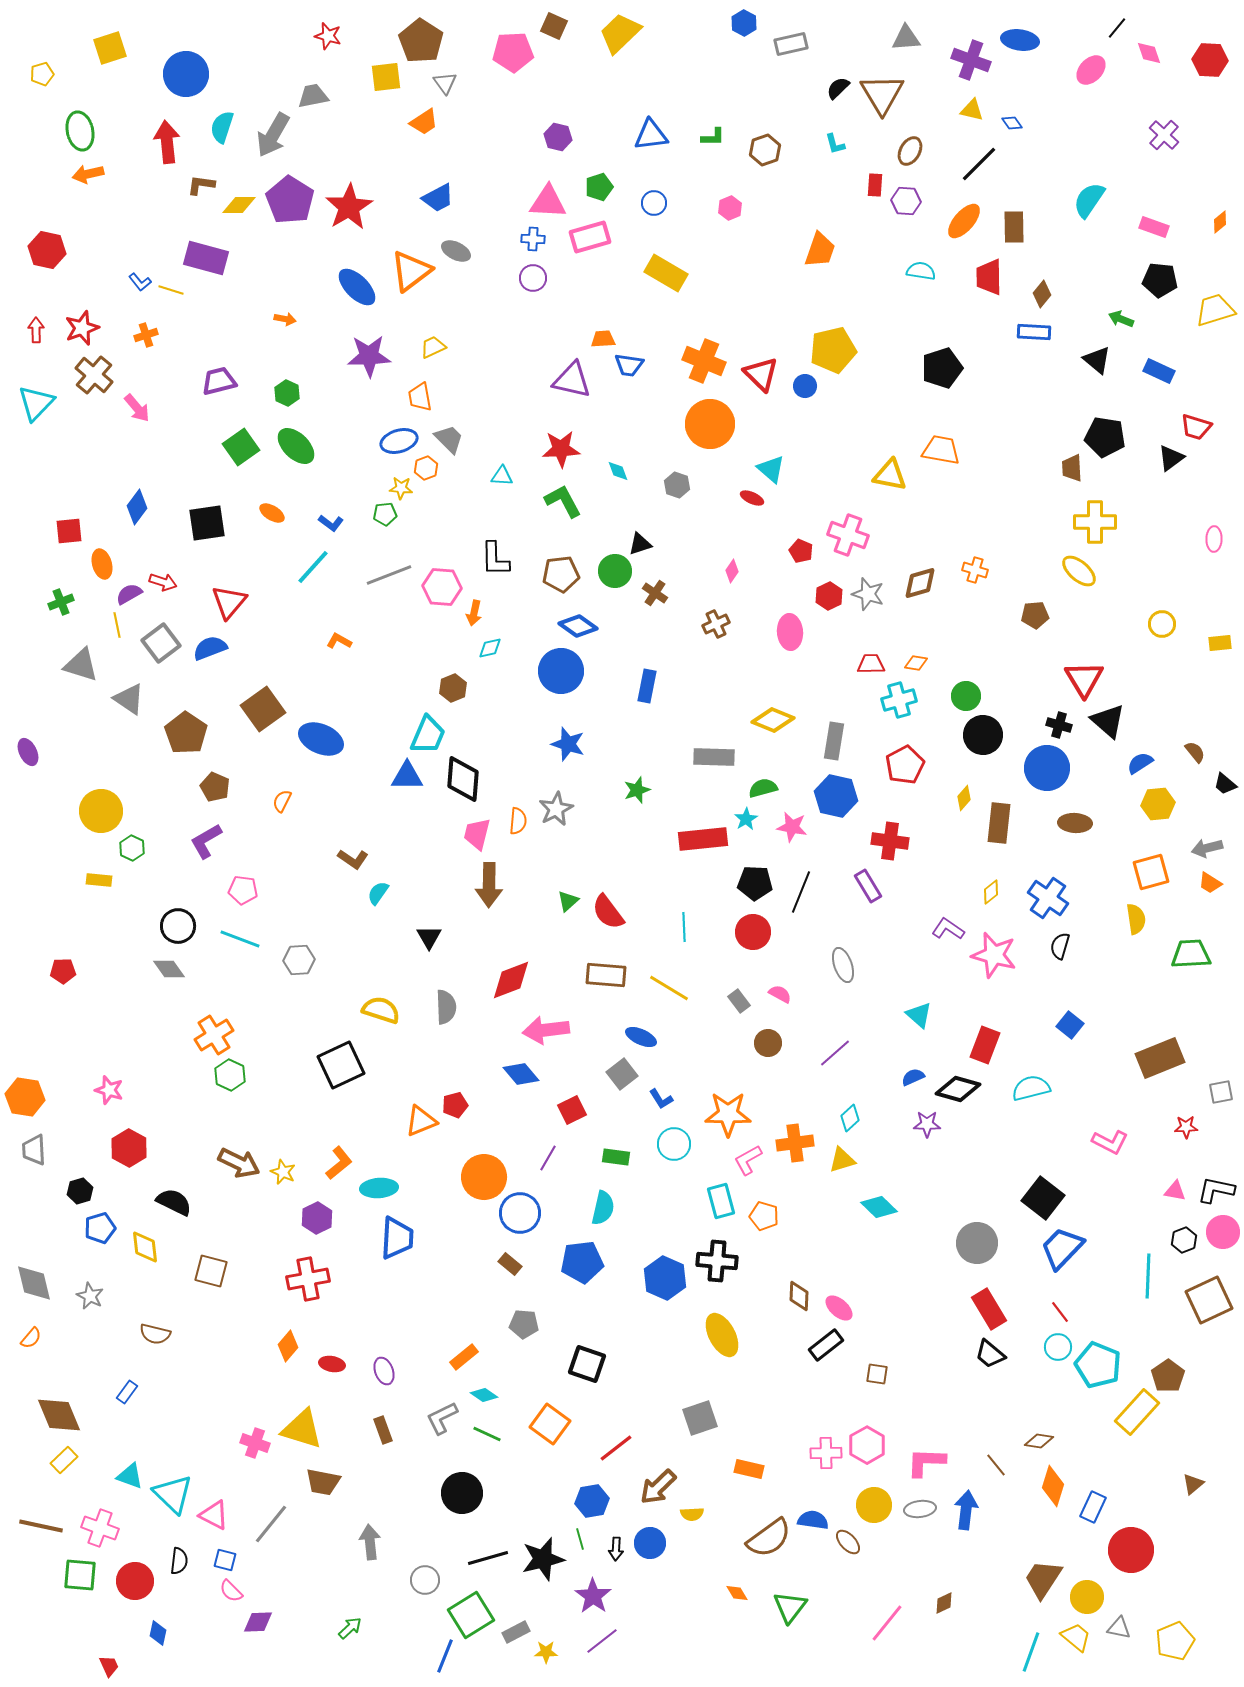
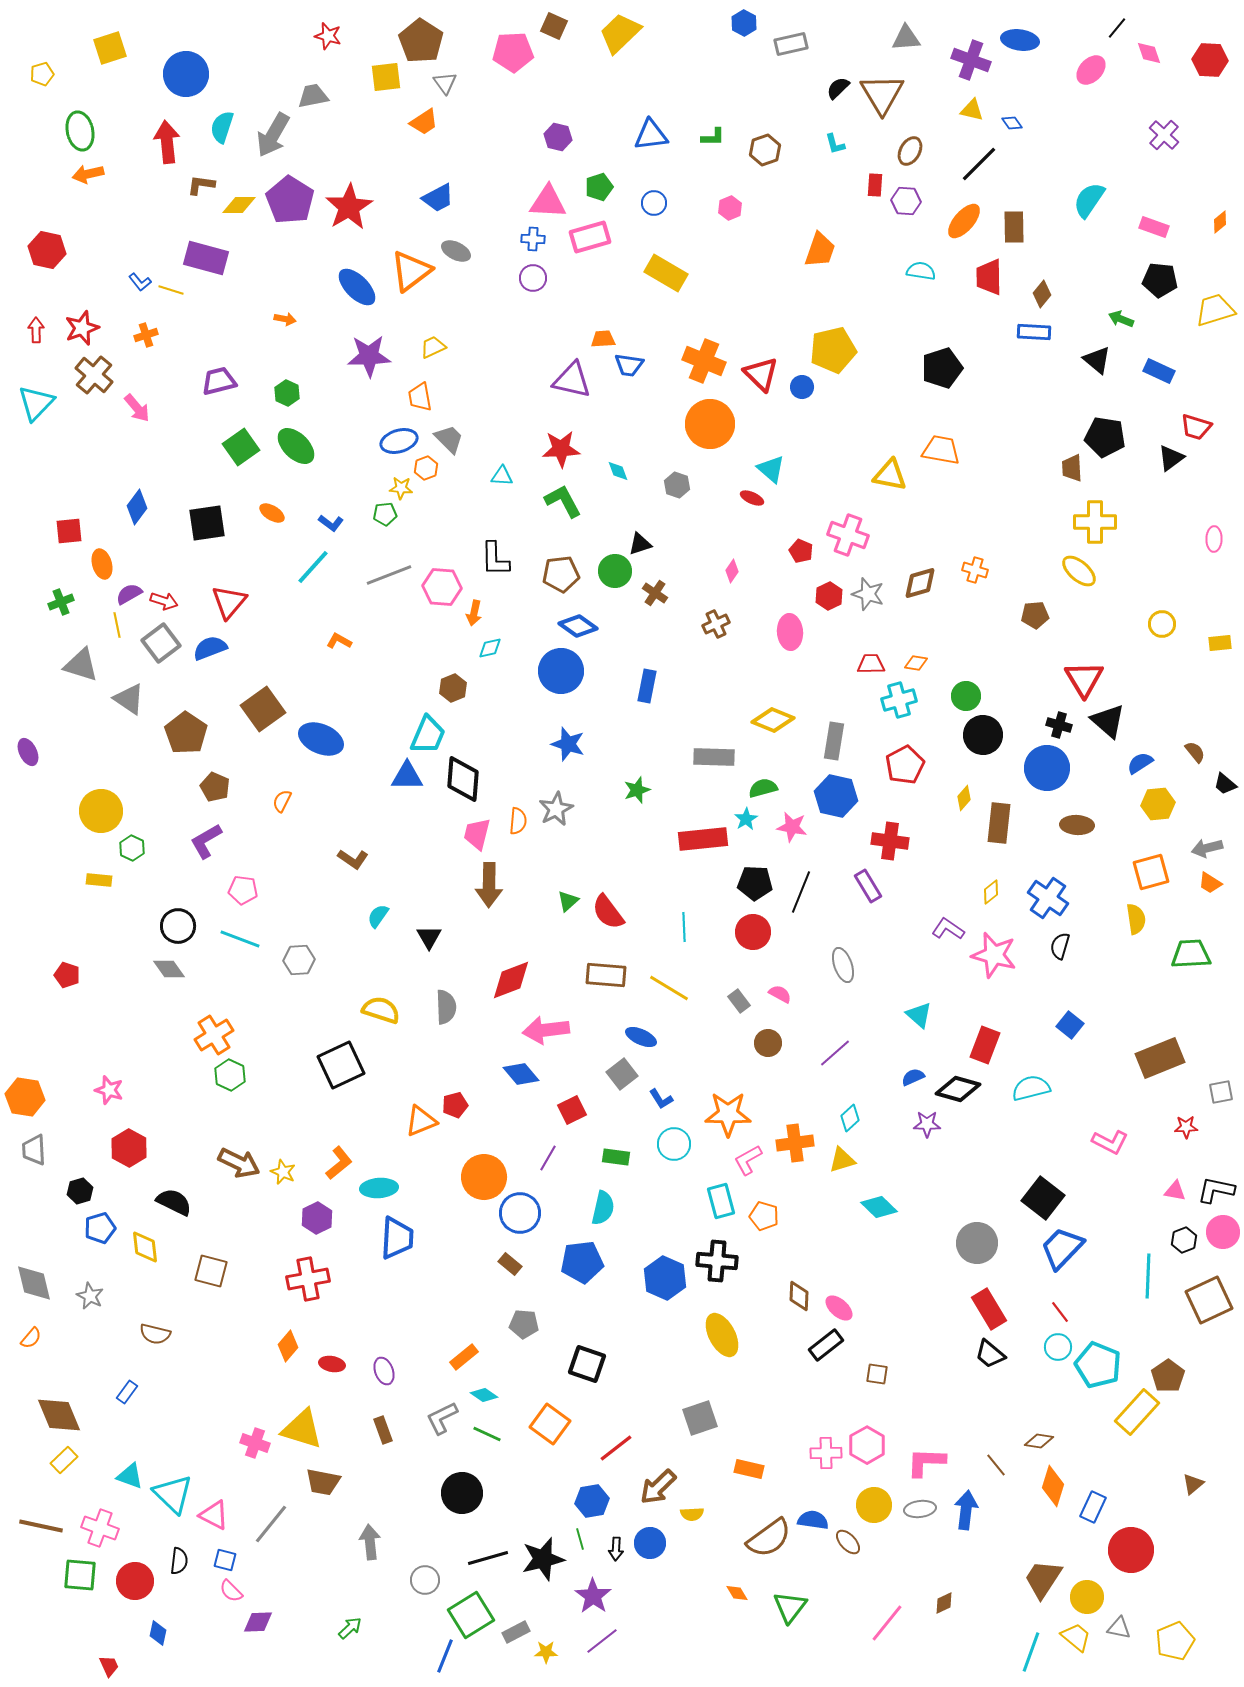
blue circle at (805, 386): moved 3 px left, 1 px down
red arrow at (163, 582): moved 1 px right, 19 px down
brown ellipse at (1075, 823): moved 2 px right, 2 px down
cyan semicircle at (378, 893): moved 23 px down
red pentagon at (63, 971): moved 4 px right, 4 px down; rotated 20 degrees clockwise
